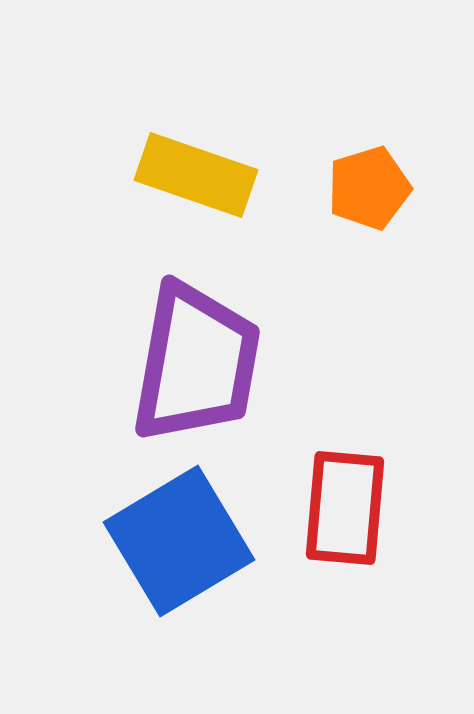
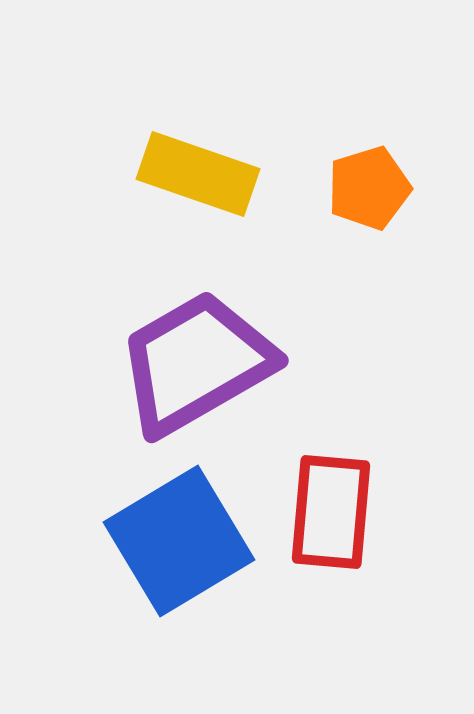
yellow rectangle: moved 2 px right, 1 px up
purple trapezoid: rotated 130 degrees counterclockwise
red rectangle: moved 14 px left, 4 px down
